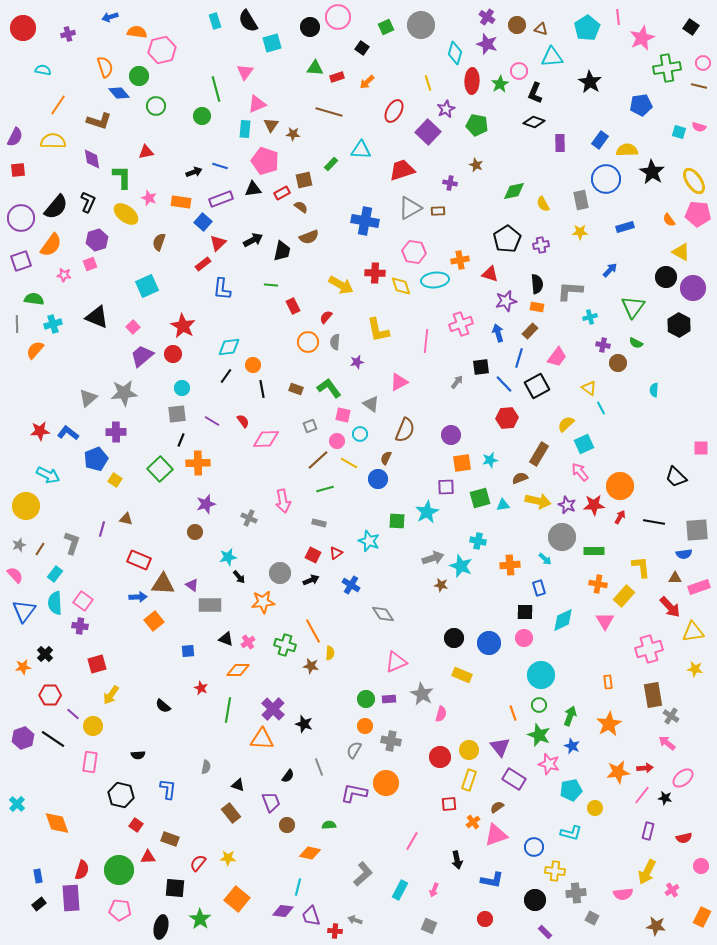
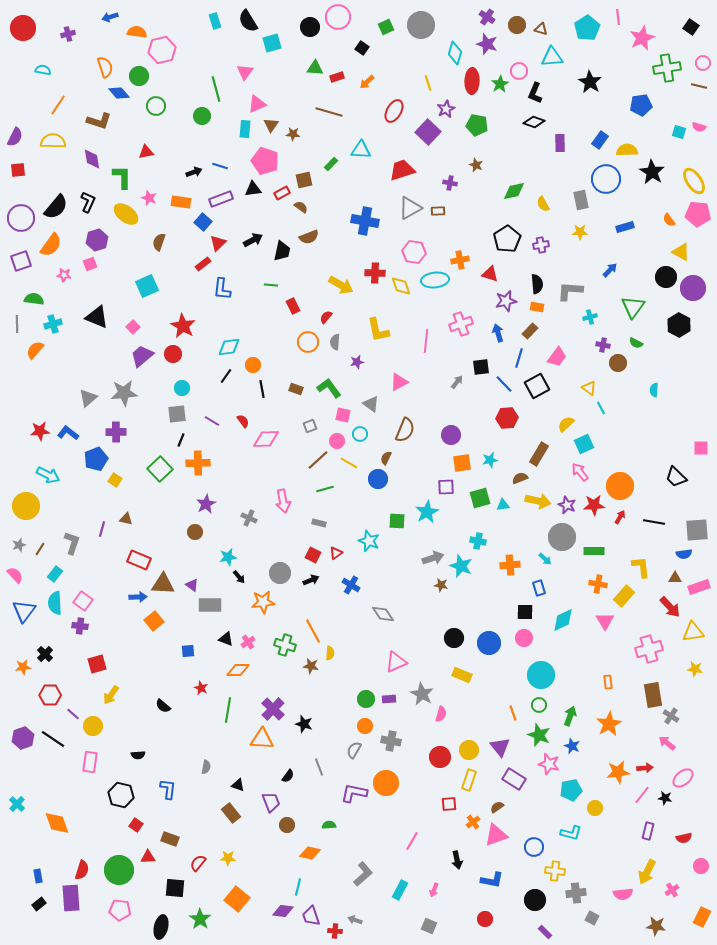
purple star at (206, 504): rotated 12 degrees counterclockwise
